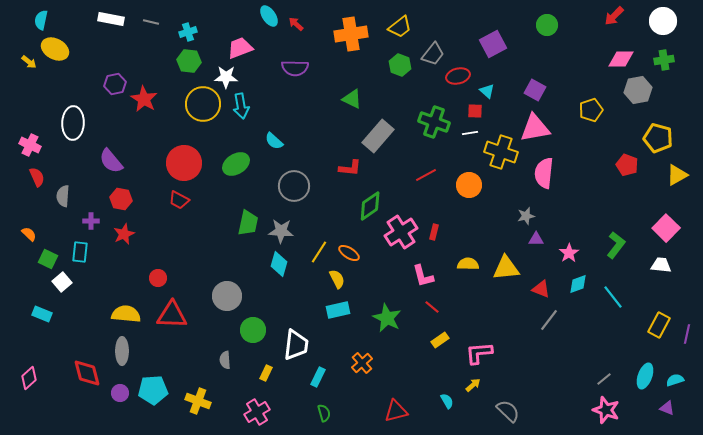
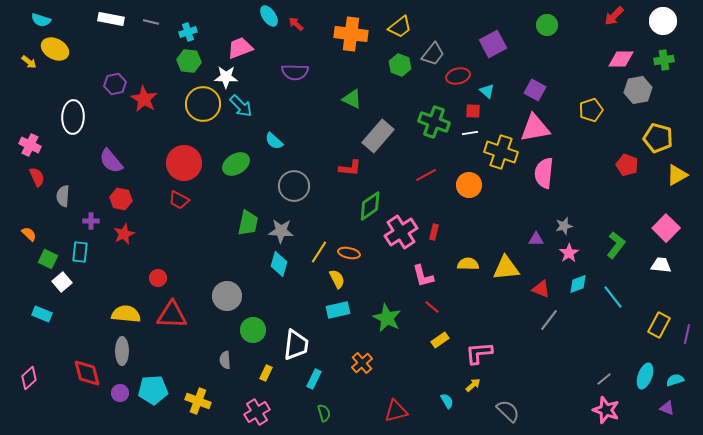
cyan semicircle at (41, 20): rotated 84 degrees counterclockwise
orange cross at (351, 34): rotated 16 degrees clockwise
purple semicircle at (295, 68): moved 4 px down
cyan arrow at (241, 106): rotated 35 degrees counterclockwise
red square at (475, 111): moved 2 px left
white ellipse at (73, 123): moved 6 px up
gray star at (526, 216): moved 38 px right, 10 px down
orange ellipse at (349, 253): rotated 20 degrees counterclockwise
cyan rectangle at (318, 377): moved 4 px left, 2 px down
